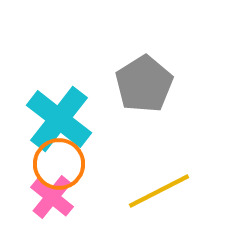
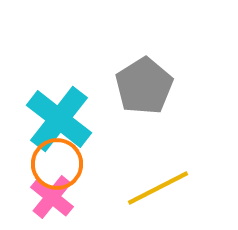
gray pentagon: moved 2 px down
orange circle: moved 2 px left
yellow line: moved 1 px left, 3 px up
